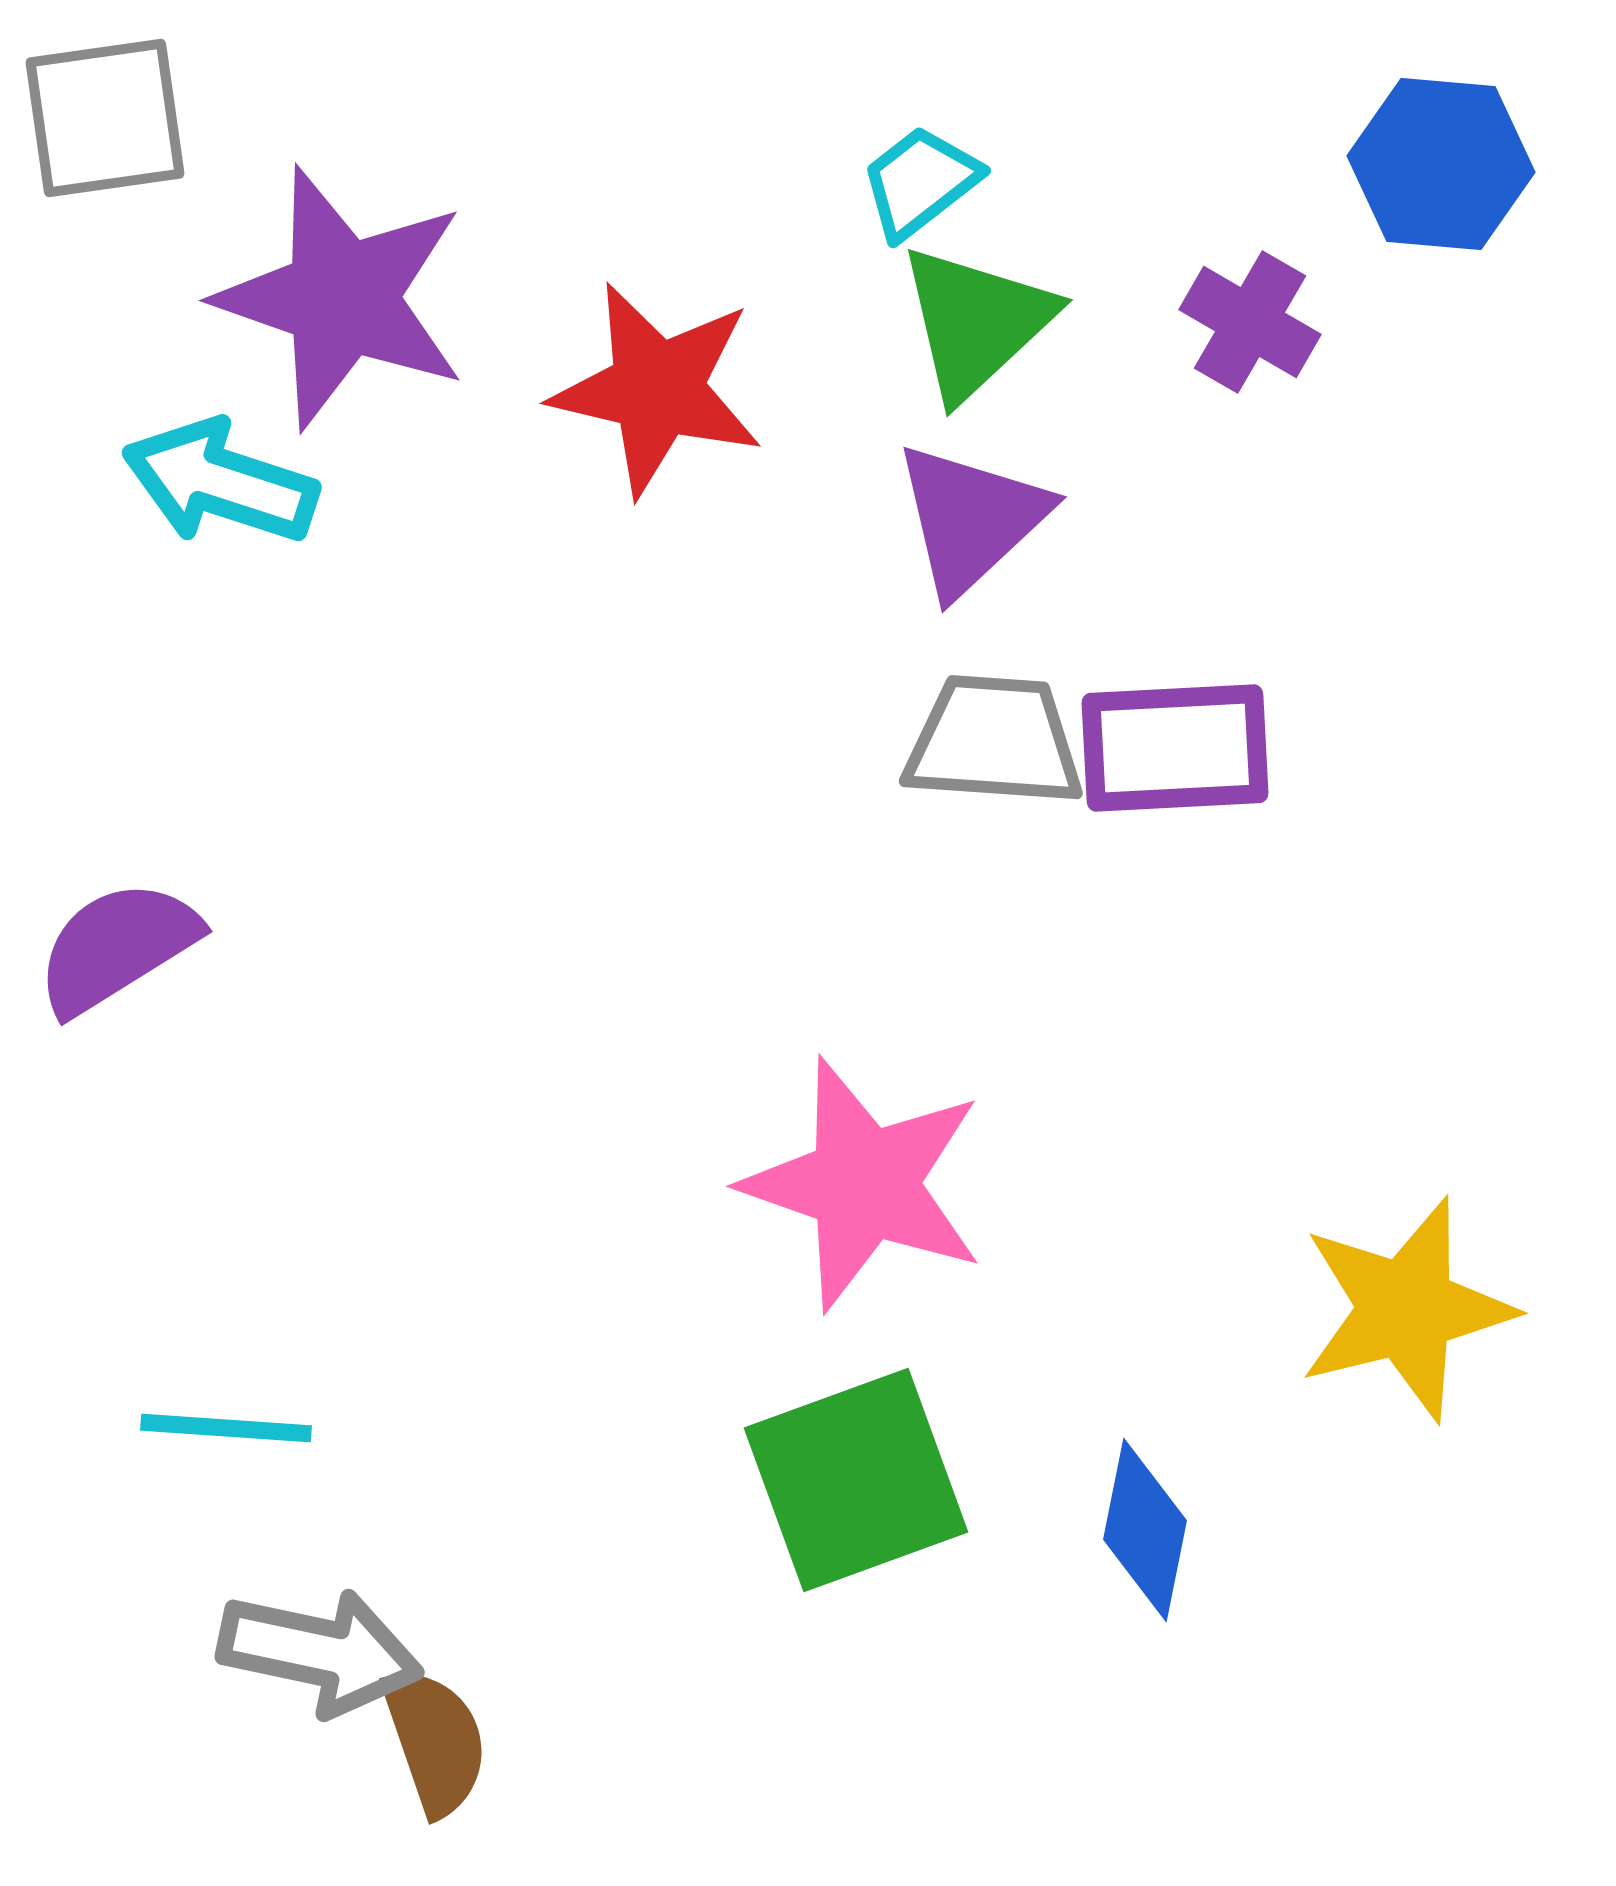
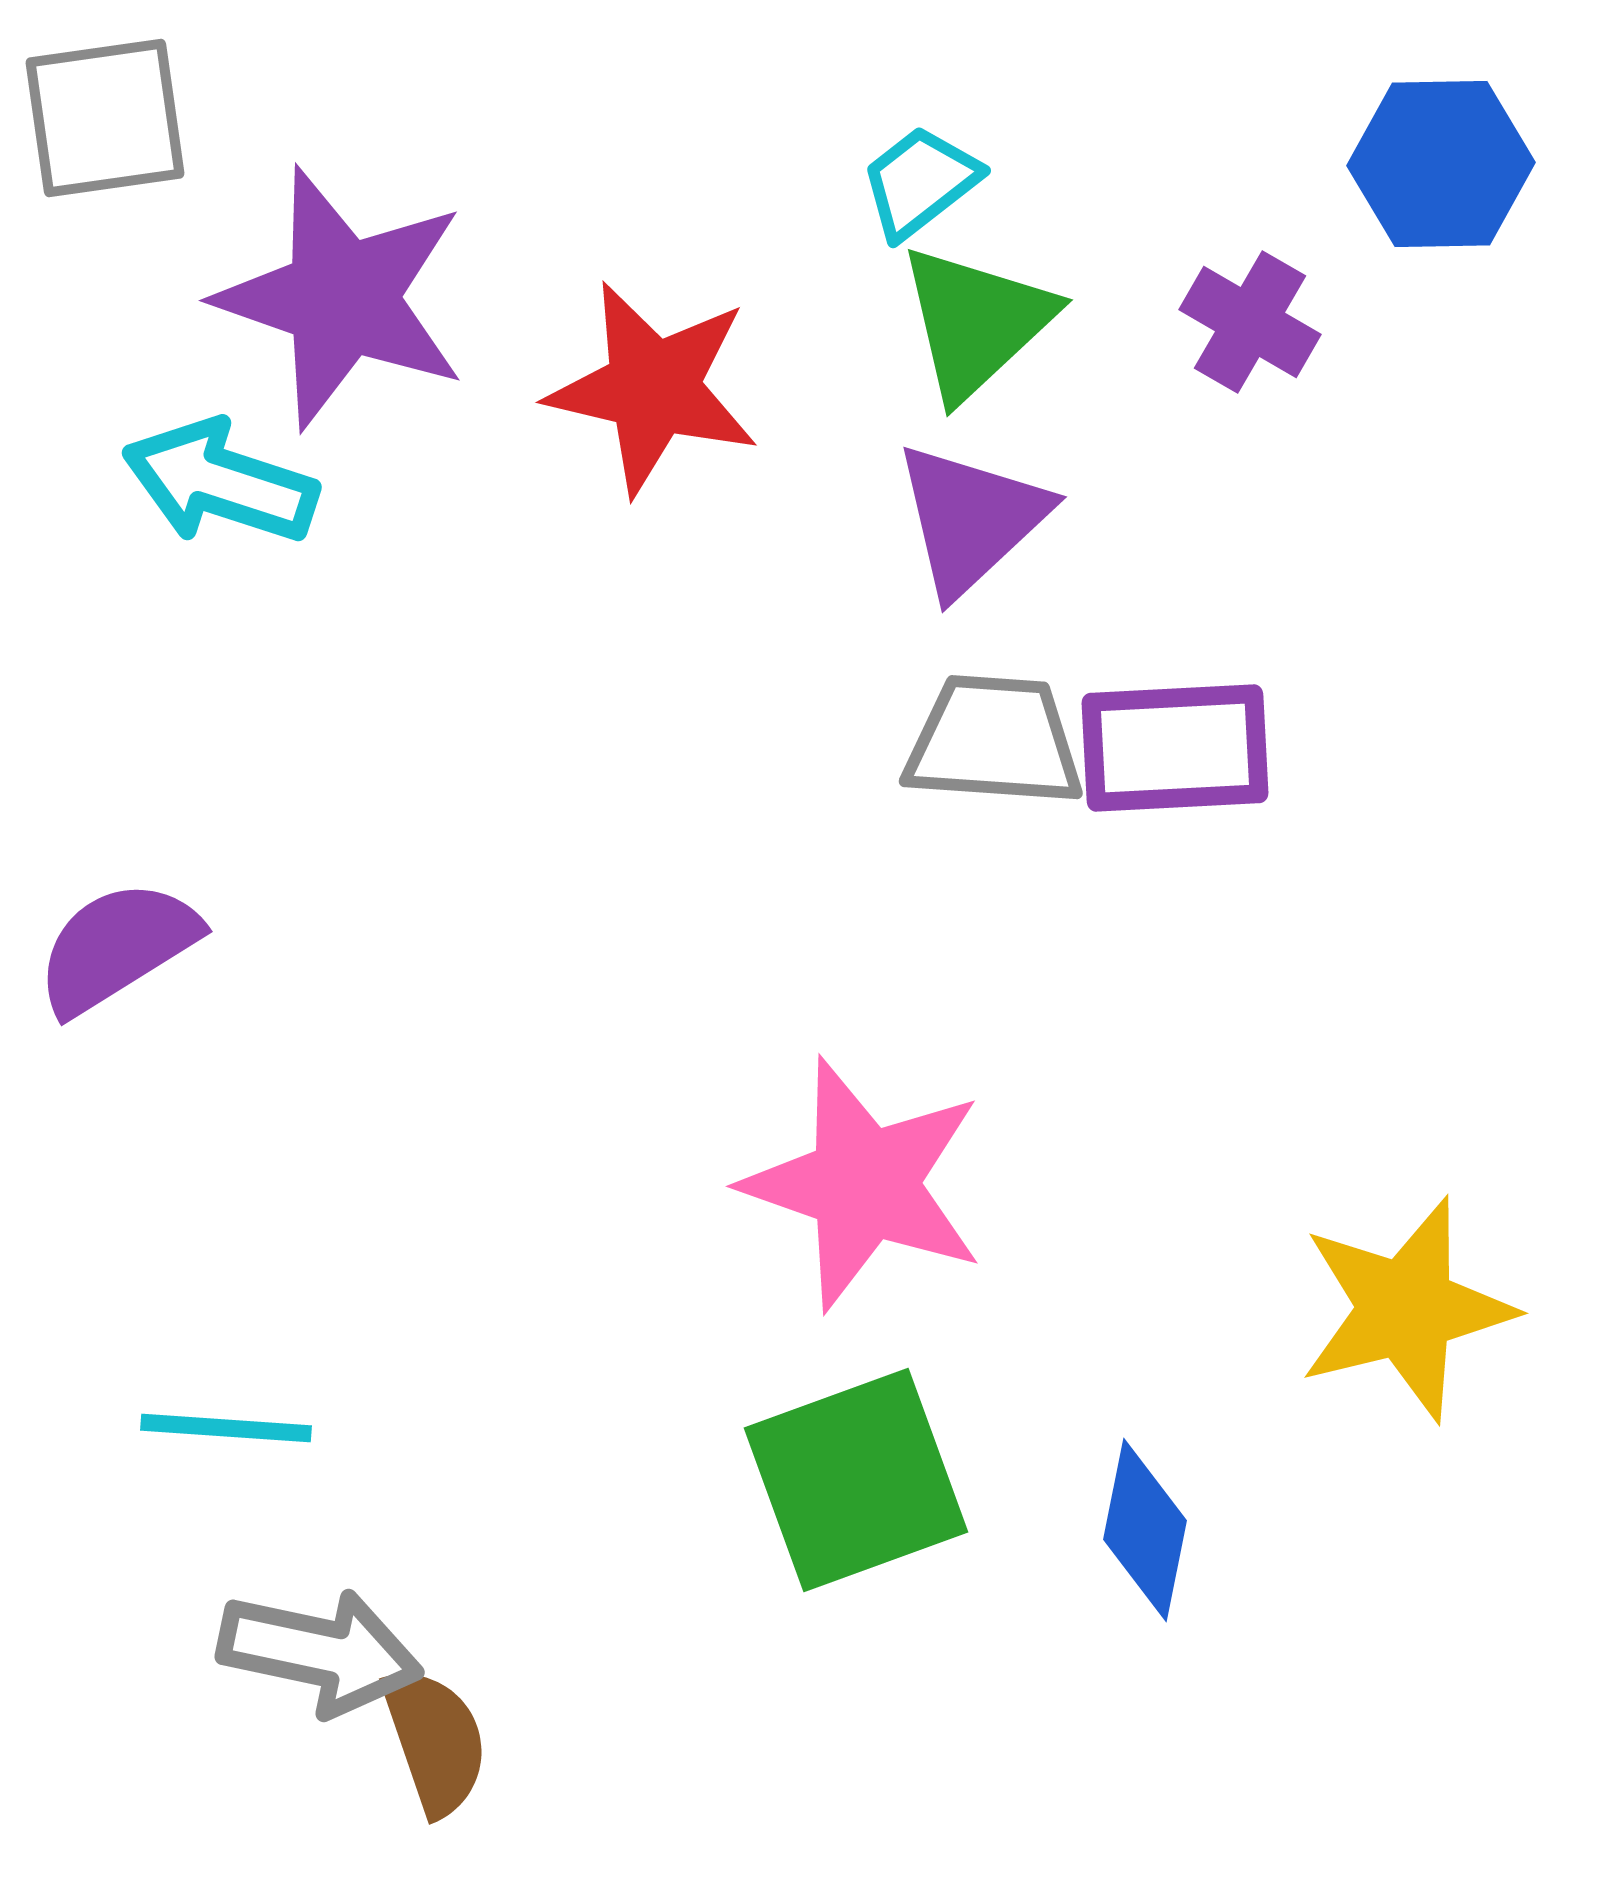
blue hexagon: rotated 6 degrees counterclockwise
red star: moved 4 px left, 1 px up
